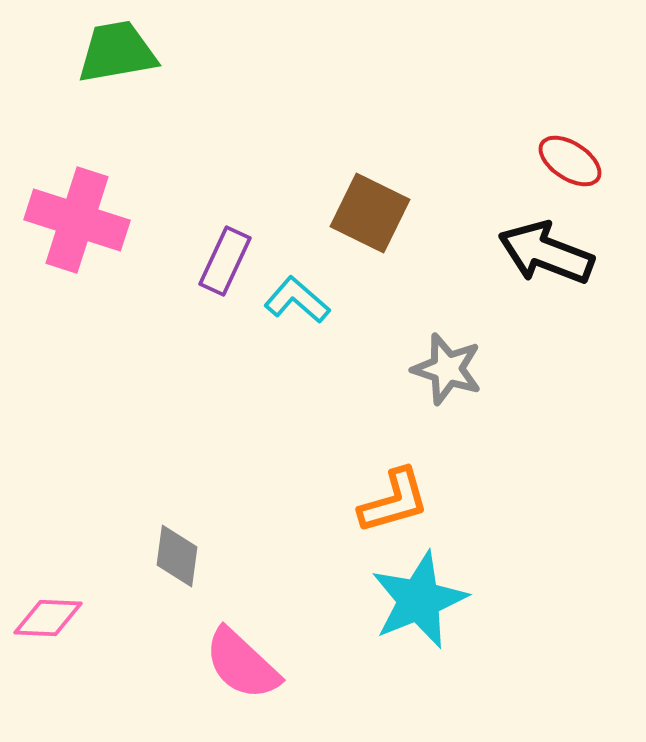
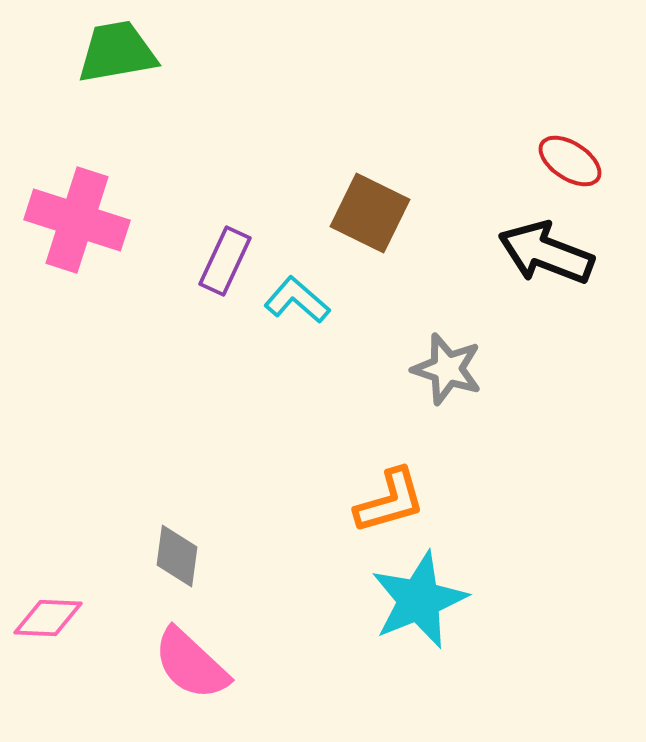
orange L-shape: moved 4 px left
pink semicircle: moved 51 px left
